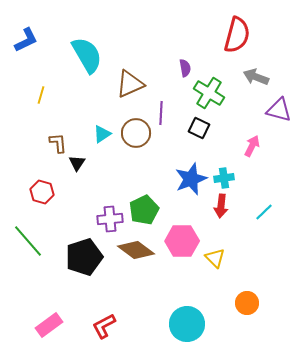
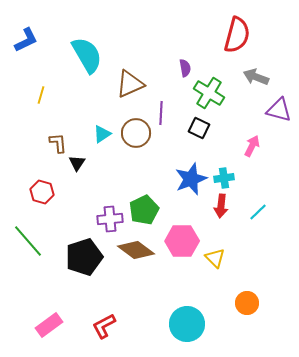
cyan line: moved 6 px left
